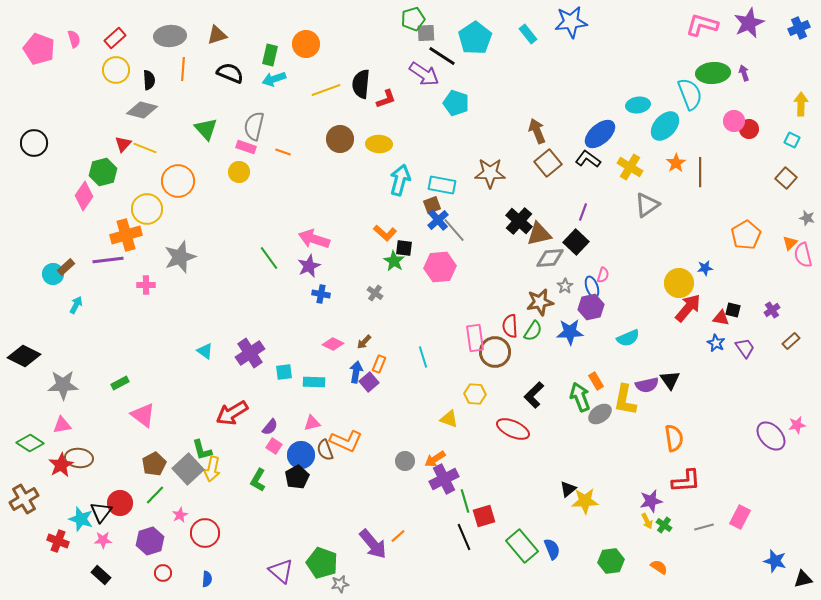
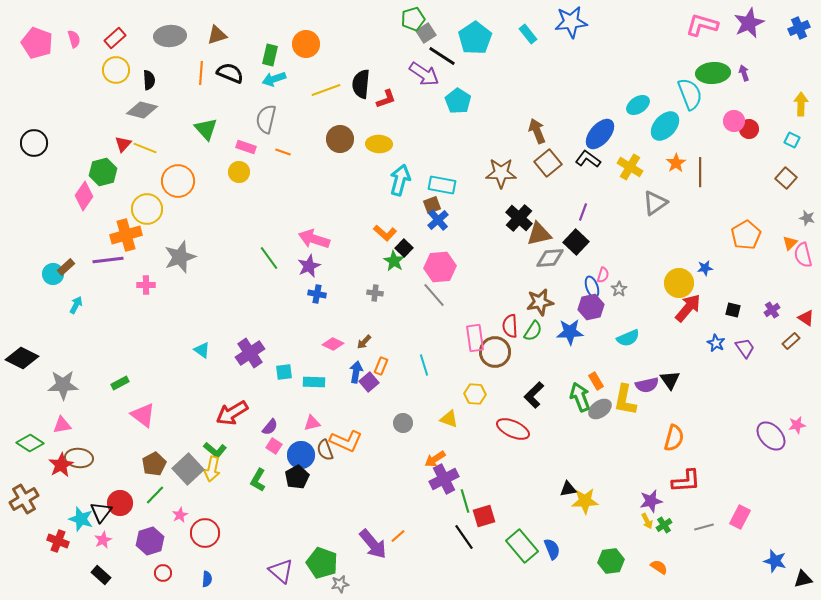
gray square at (426, 33): rotated 30 degrees counterclockwise
pink pentagon at (39, 49): moved 2 px left, 6 px up
orange line at (183, 69): moved 18 px right, 4 px down
cyan pentagon at (456, 103): moved 2 px right, 2 px up; rotated 15 degrees clockwise
cyan ellipse at (638, 105): rotated 25 degrees counterclockwise
gray semicircle at (254, 126): moved 12 px right, 7 px up
blue ellipse at (600, 134): rotated 8 degrees counterclockwise
brown star at (490, 173): moved 11 px right
gray triangle at (647, 205): moved 8 px right, 2 px up
black cross at (519, 221): moved 3 px up
gray line at (454, 230): moved 20 px left, 65 px down
black square at (404, 248): rotated 36 degrees clockwise
gray star at (565, 286): moved 54 px right, 3 px down
gray cross at (375, 293): rotated 28 degrees counterclockwise
blue cross at (321, 294): moved 4 px left
red triangle at (721, 318): moved 85 px right; rotated 24 degrees clockwise
cyan triangle at (205, 351): moved 3 px left, 1 px up
black diamond at (24, 356): moved 2 px left, 2 px down
cyan line at (423, 357): moved 1 px right, 8 px down
orange rectangle at (379, 364): moved 2 px right, 2 px down
gray ellipse at (600, 414): moved 5 px up
orange semicircle at (674, 438): rotated 24 degrees clockwise
green L-shape at (202, 450): moved 13 px right; rotated 35 degrees counterclockwise
gray circle at (405, 461): moved 2 px left, 38 px up
black triangle at (568, 489): rotated 30 degrees clockwise
green cross at (664, 525): rotated 21 degrees clockwise
black line at (464, 537): rotated 12 degrees counterclockwise
pink star at (103, 540): rotated 24 degrees counterclockwise
